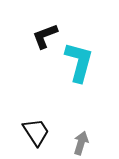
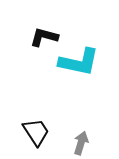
black L-shape: moved 1 px left, 1 px down; rotated 36 degrees clockwise
cyan L-shape: rotated 87 degrees clockwise
